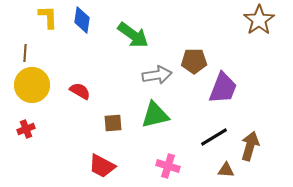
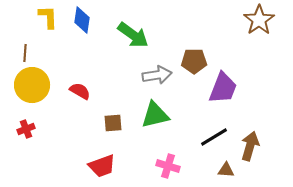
red trapezoid: rotated 48 degrees counterclockwise
